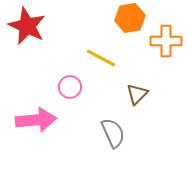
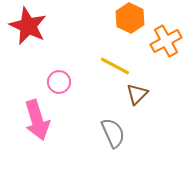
orange hexagon: rotated 24 degrees counterclockwise
red star: moved 1 px right
orange cross: rotated 28 degrees counterclockwise
yellow line: moved 14 px right, 8 px down
pink circle: moved 11 px left, 5 px up
pink arrow: moved 1 px right; rotated 78 degrees clockwise
